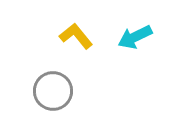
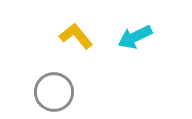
gray circle: moved 1 px right, 1 px down
